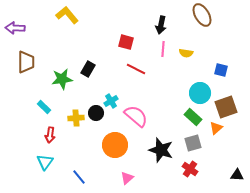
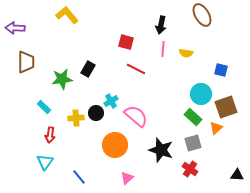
cyan circle: moved 1 px right, 1 px down
